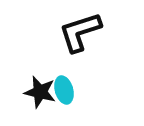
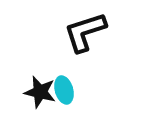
black L-shape: moved 5 px right
